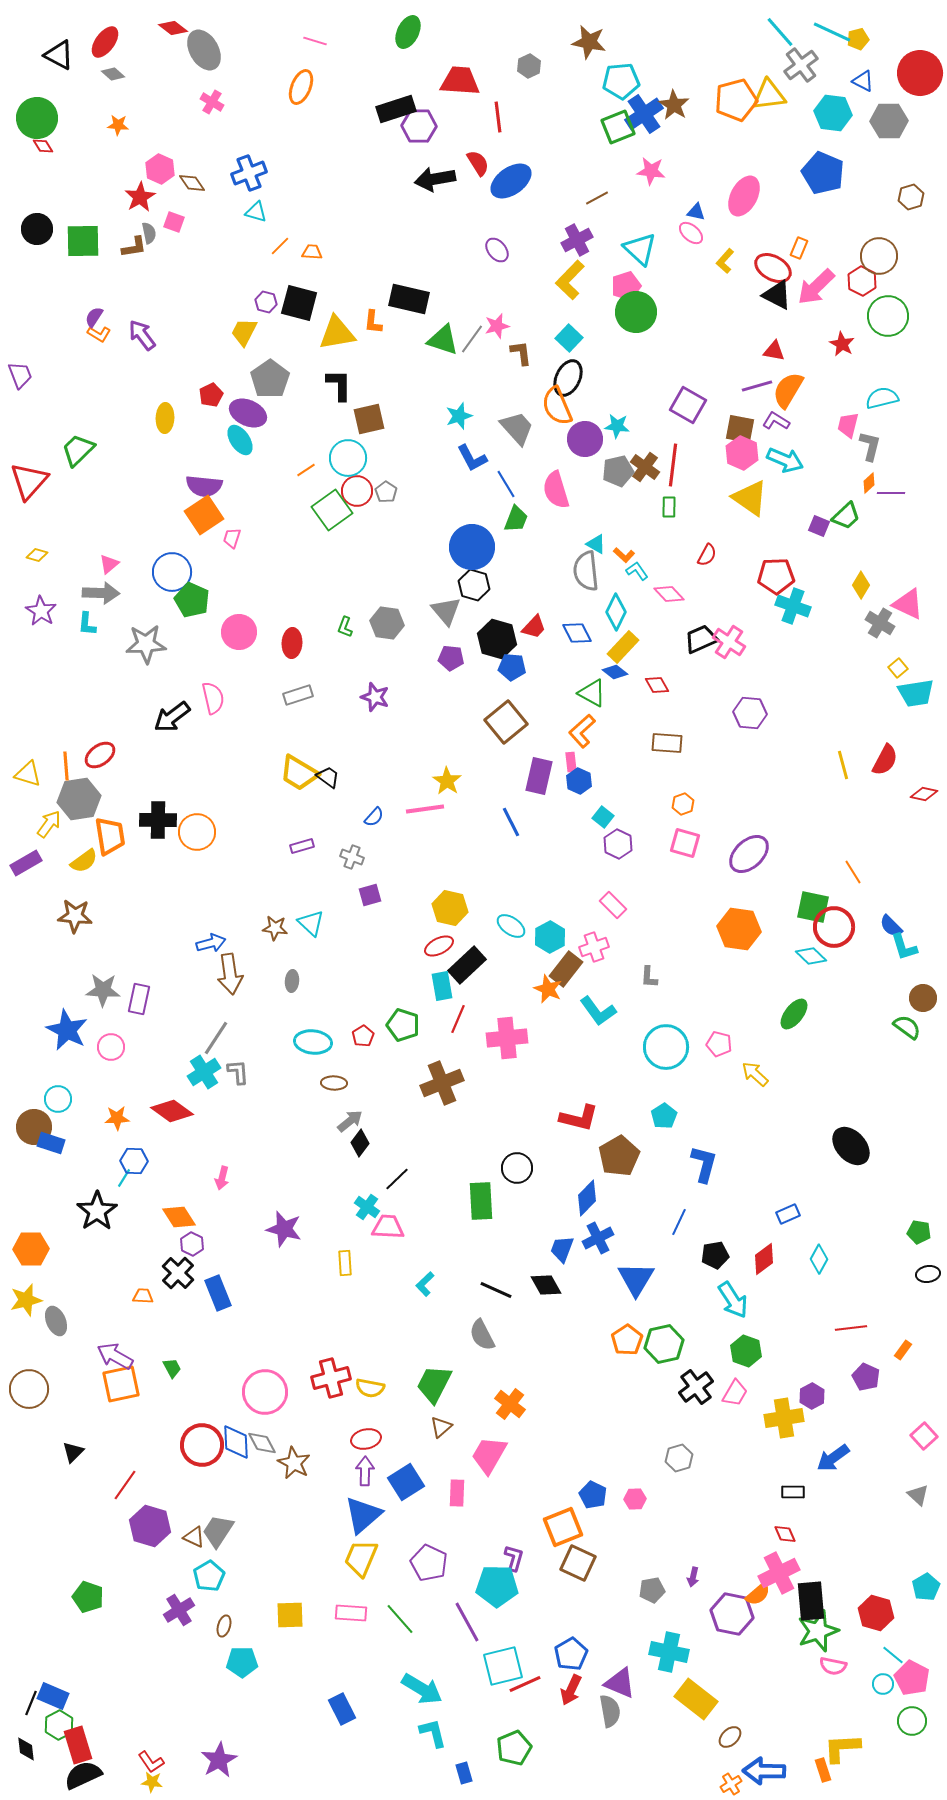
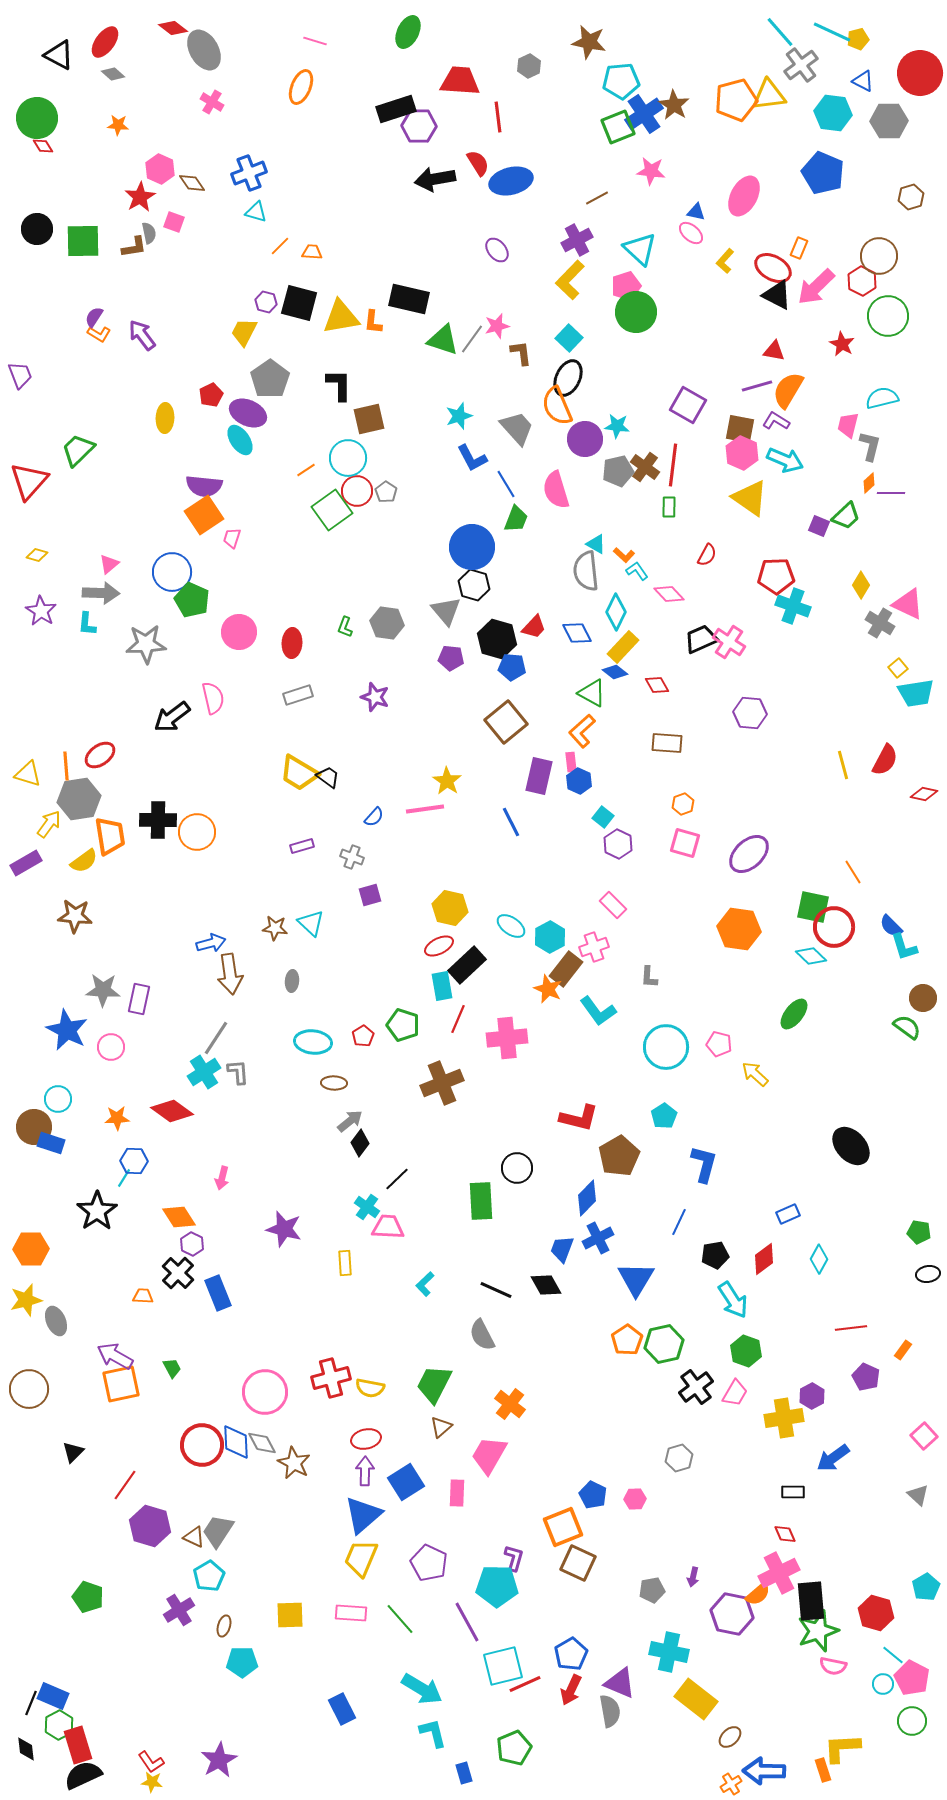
blue ellipse at (511, 181): rotated 21 degrees clockwise
yellow triangle at (337, 333): moved 4 px right, 16 px up
